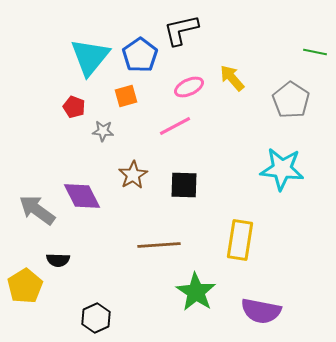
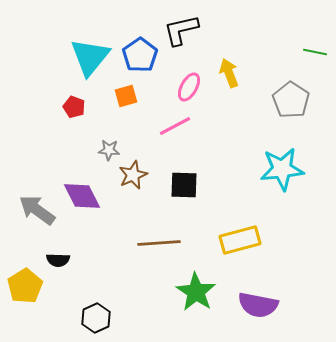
yellow arrow: moved 3 px left, 5 px up; rotated 20 degrees clockwise
pink ellipse: rotated 36 degrees counterclockwise
gray star: moved 6 px right, 19 px down
cyan star: rotated 12 degrees counterclockwise
brown star: rotated 8 degrees clockwise
yellow rectangle: rotated 66 degrees clockwise
brown line: moved 2 px up
purple semicircle: moved 3 px left, 6 px up
